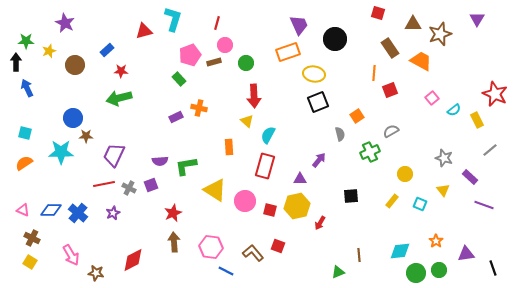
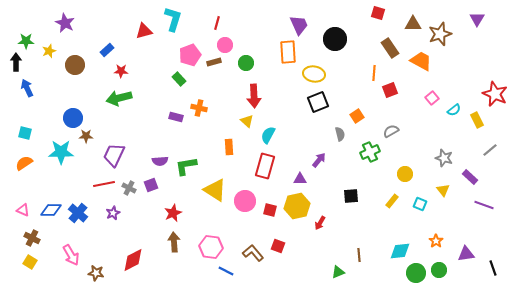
orange rectangle at (288, 52): rotated 75 degrees counterclockwise
purple rectangle at (176, 117): rotated 40 degrees clockwise
